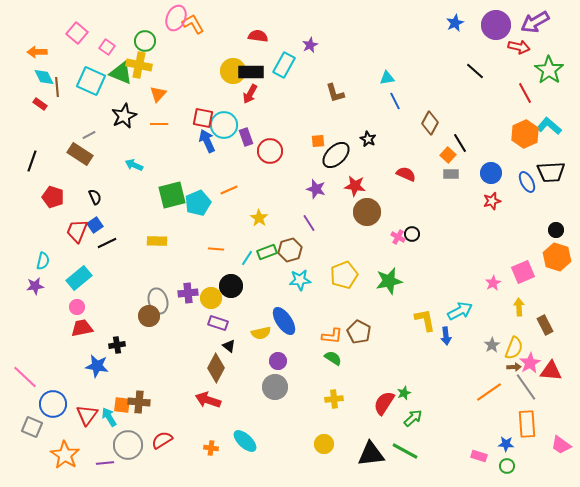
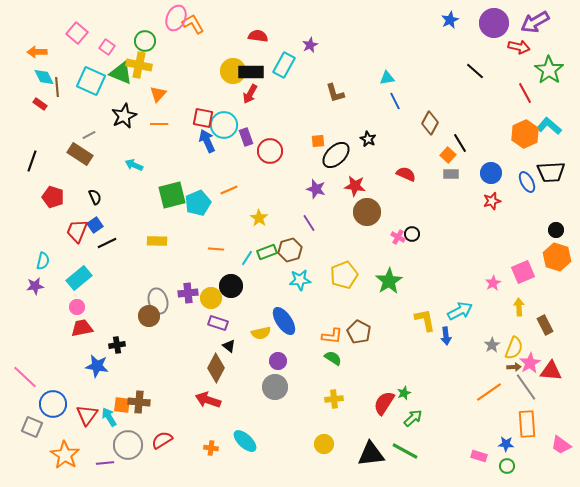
blue star at (455, 23): moved 5 px left, 3 px up
purple circle at (496, 25): moved 2 px left, 2 px up
green star at (389, 281): rotated 20 degrees counterclockwise
